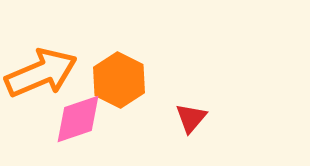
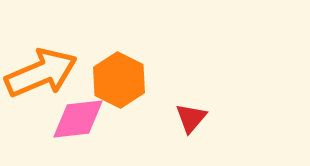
pink diamond: rotated 12 degrees clockwise
